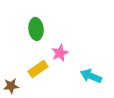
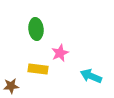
yellow rectangle: rotated 42 degrees clockwise
